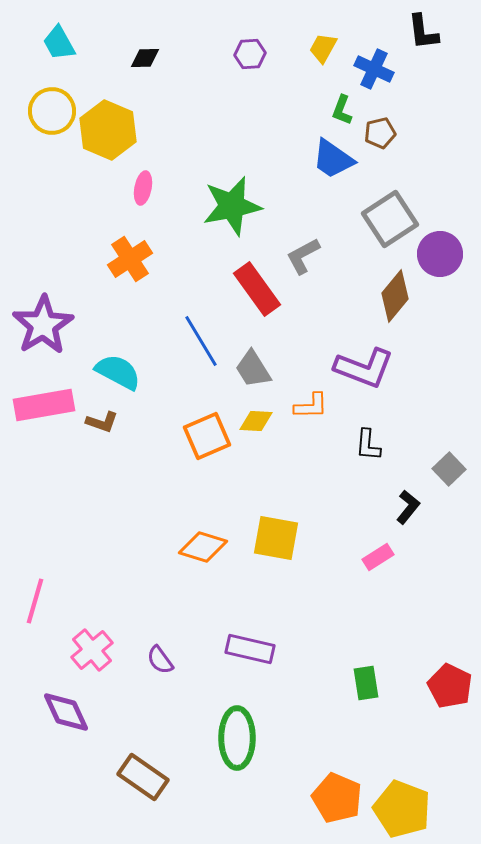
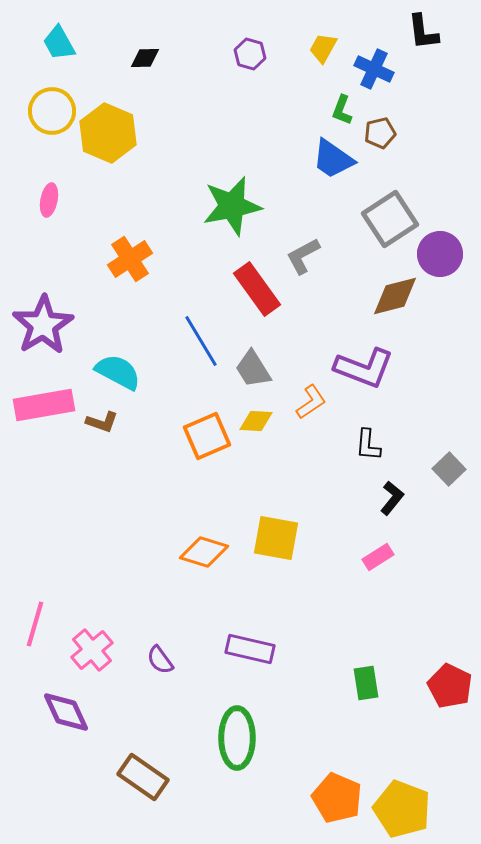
purple hexagon at (250, 54): rotated 20 degrees clockwise
yellow hexagon at (108, 130): moved 3 px down
pink ellipse at (143, 188): moved 94 px left, 12 px down
brown diamond at (395, 296): rotated 36 degrees clockwise
orange L-shape at (311, 406): moved 4 px up; rotated 33 degrees counterclockwise
black L-shape at (408, 507): moved 16 px left, 9 px up
orange diamond at (203, 547): moved 1 px right, 5 px down
pink line at (35, 601): moved 23 px down
